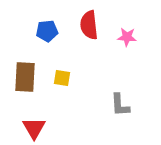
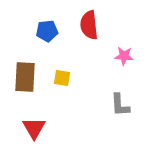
pink star: moved 3 px left, 19 px down
